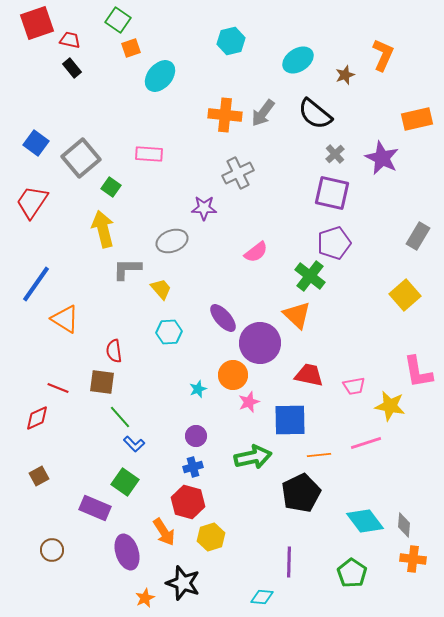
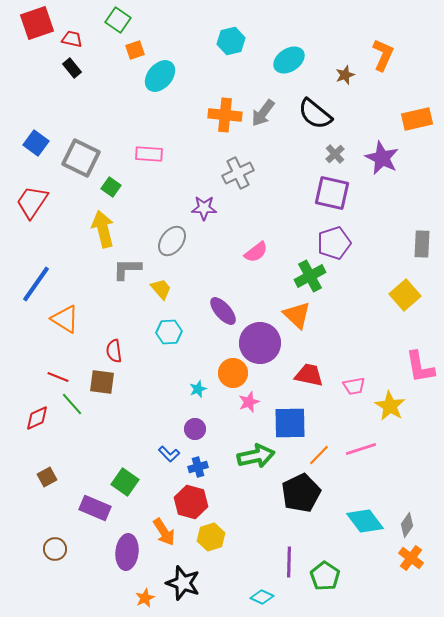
red trapezoid at (70, 40): moved 2 px right, 1 px up
orange square at (131, 48): moved 4 px right, 2 px down
cyan ellipse at (298, 60): moved 9 px left
gray square at (81, 158): rotated 24 degrees counterclockwise
gray rectangle at (418, 236): moved 4 px right, 8 px down; rotated 28 degrees counterclockwise
gray ellipse at (172, 241): rotated 32 degrees counterclockwise
green cross at (310, 276): rotated 24 degrees clockwise
purple ellipse at (223, 318): moved 7 px up
pink L-shape at (418, 372): moved 2 px right, 5 px up
orange circle at (233, 375): moved 2 px up
red line at (58, 388): moved 11 px up
yellow star at (390, 406): rotated 20 degrees clockwise
green line at (120, 417): moved 48 px left, 13 px up
blue square at (290, 420): moved 3 px down
purple circle at (196, 436): moved 1 px left, 7 px up
pink line at (366, 443): moved 5 px left, 6 px down
blue L-shape at (134, 444): moved 35 px right, 10 px down
orange line at (319, 455): rotated 40 degrees counterclockwise
green arrow at (253, 457): moved 3 px right, 1 px up
blue cross at (193, 467): moved 5 px right
brown square at (39, 476): moved 8 px right, 1 px down
red hexagon at (188, 502): moved 3 px right
gray diamond at (404, 525): moved 3 px right; rotated 30 degrees clockwise
brown circle at (52, 550): moved 3 px right, 1 px up
purple ellipse at (127, 552): rotated 24 degrees clockwise
orange cross at (413, 559): moved 2 px left, 1 px up; rotated 30 degrees clockwise
green pentagon at (352, 573): moved 27 px left, 3 px down
cyan diamond at (262, 597): rotated 20 degrees clockwise
